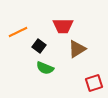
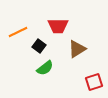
red trapezoid: moved 5 px left
green semicircle: rotated 60 degrees counterclockwise
red square: moved 1 px up
